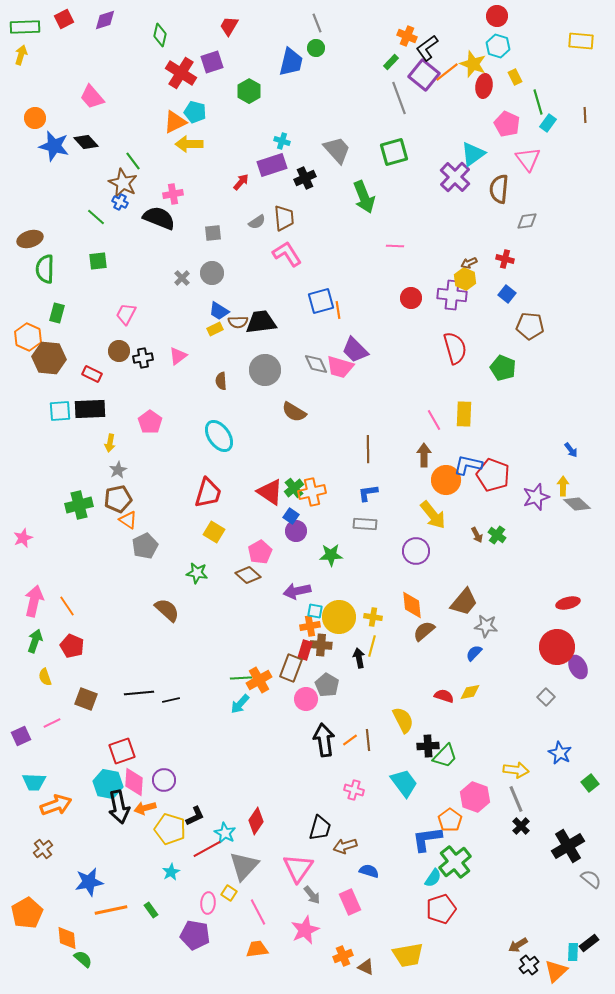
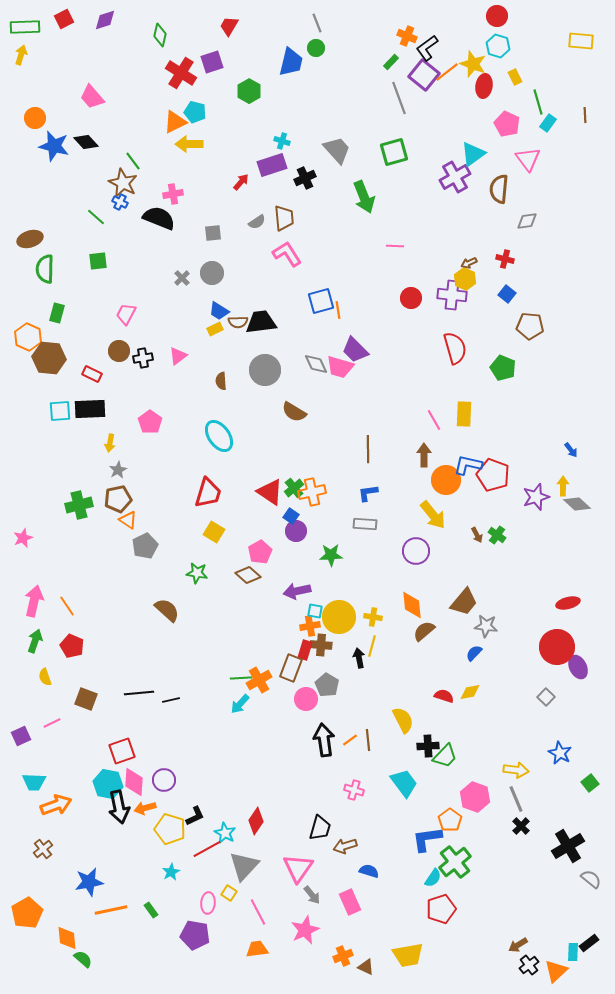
purple cross at (455, 177): rotated 16 degrees clockwise
